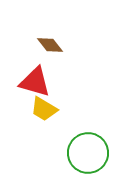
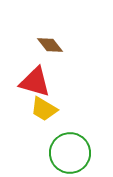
green circle: moved 18 px left
